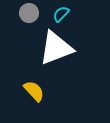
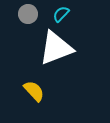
gray circle: moved 1 px left, 1 px down
